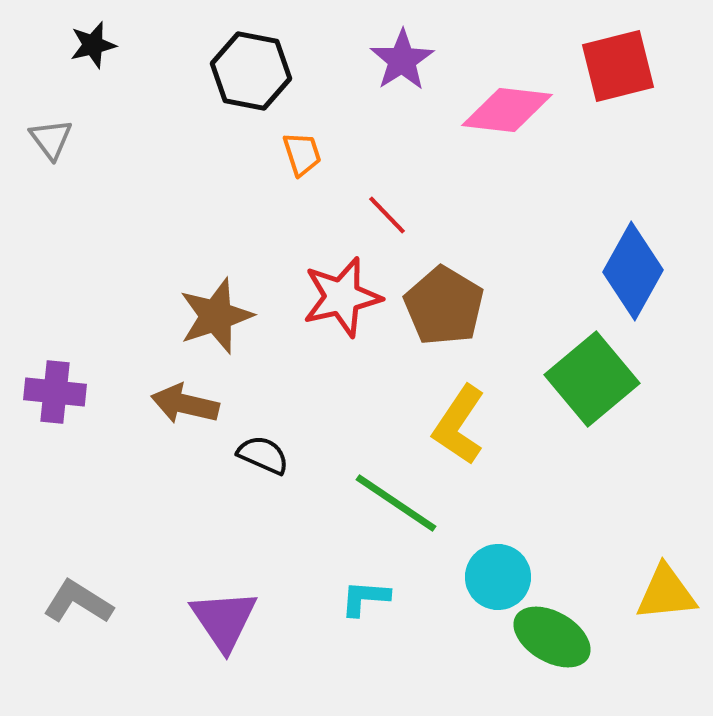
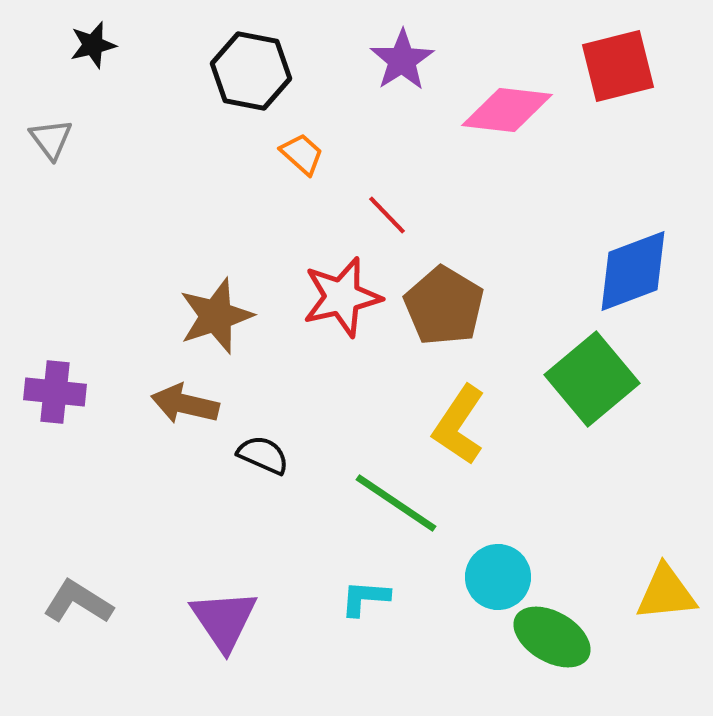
orange trapezoid: rotated 30 degrees counterclockwise
blue diamond: rotated 40 degrees clockwise
